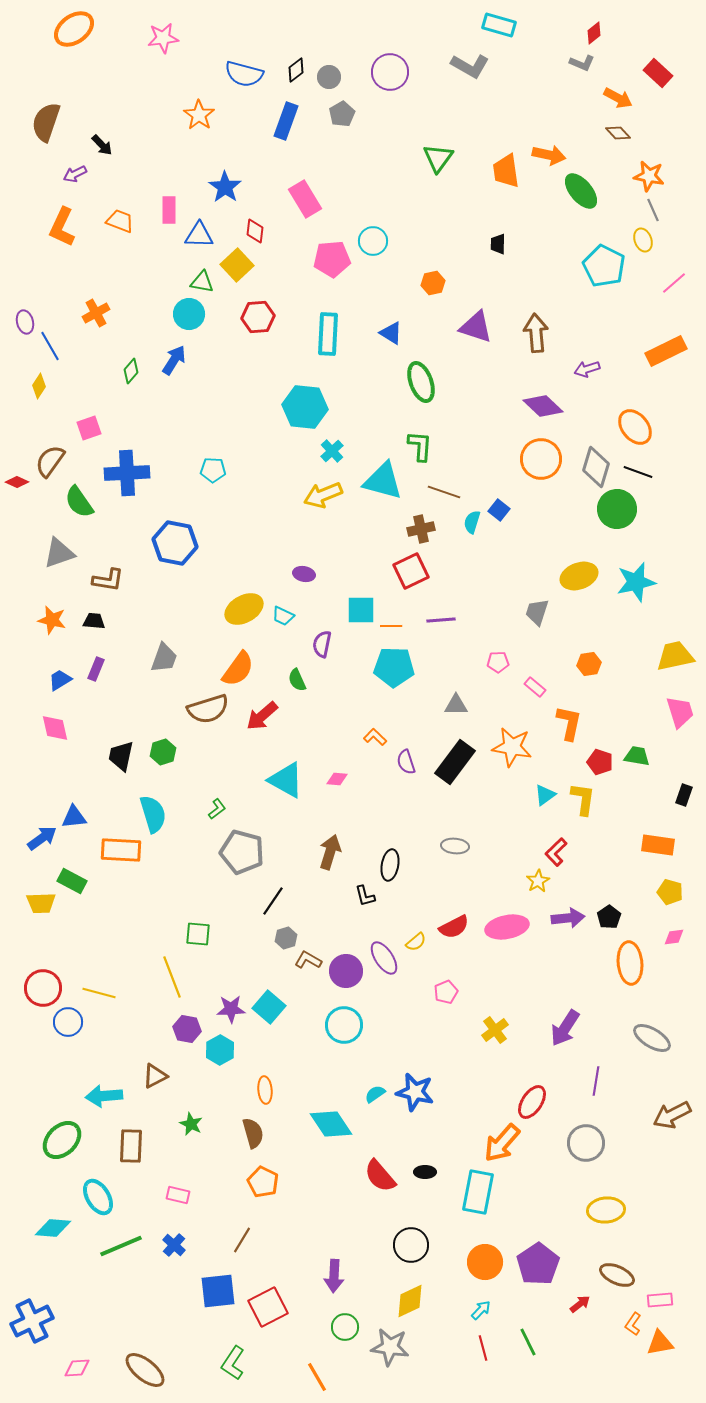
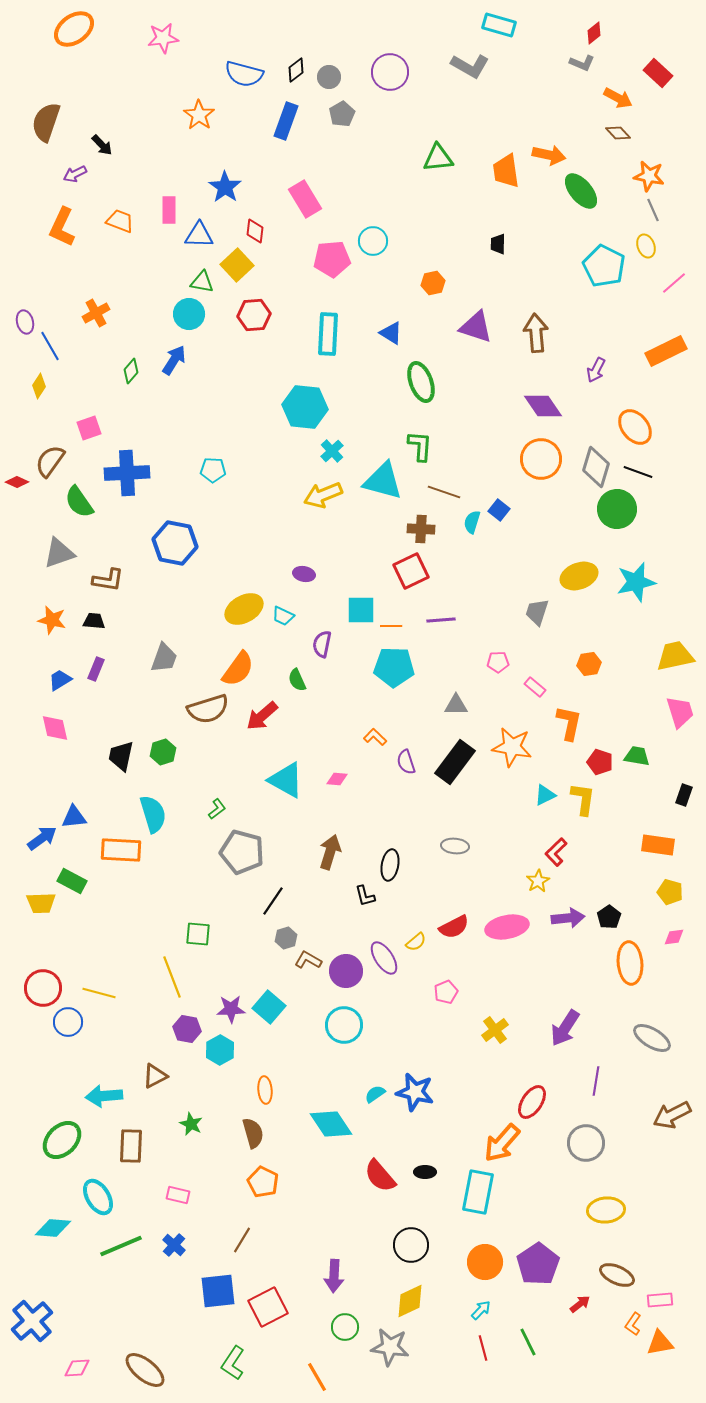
green triangle at (438, 158): rotated 48 degrees clockwise
yellow ellipse at (643, 240): moved 3 px right, 6 px down
red hexagon at (258, 317): moved 4 px left, 2 px up
purple arrow at (587, 369): moved 9 px right, 1 px down; rotated 45 degrees counterclockwise
purple diamond at (543, 406): rotated 12 degrees clockwise
brown cross at (421, 529): rotated 16 degrees clockwise
cyan triangle at (545, 795): rotated 10 degrees clockwise
blue cross at (32, 1321): rotated 15 degrees counterclockwise
